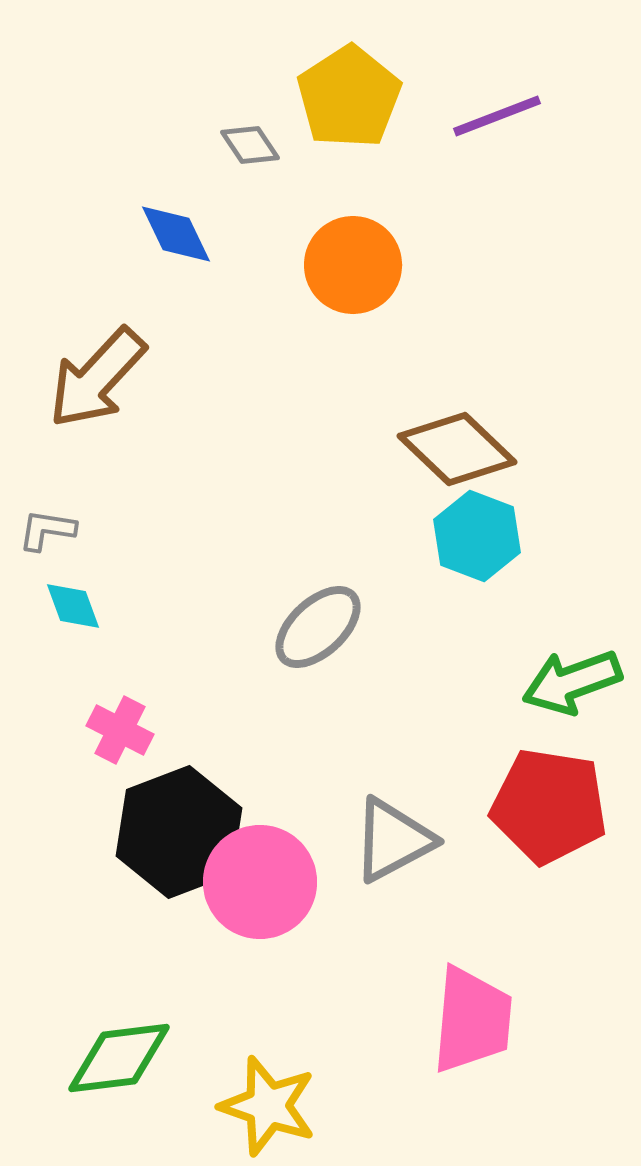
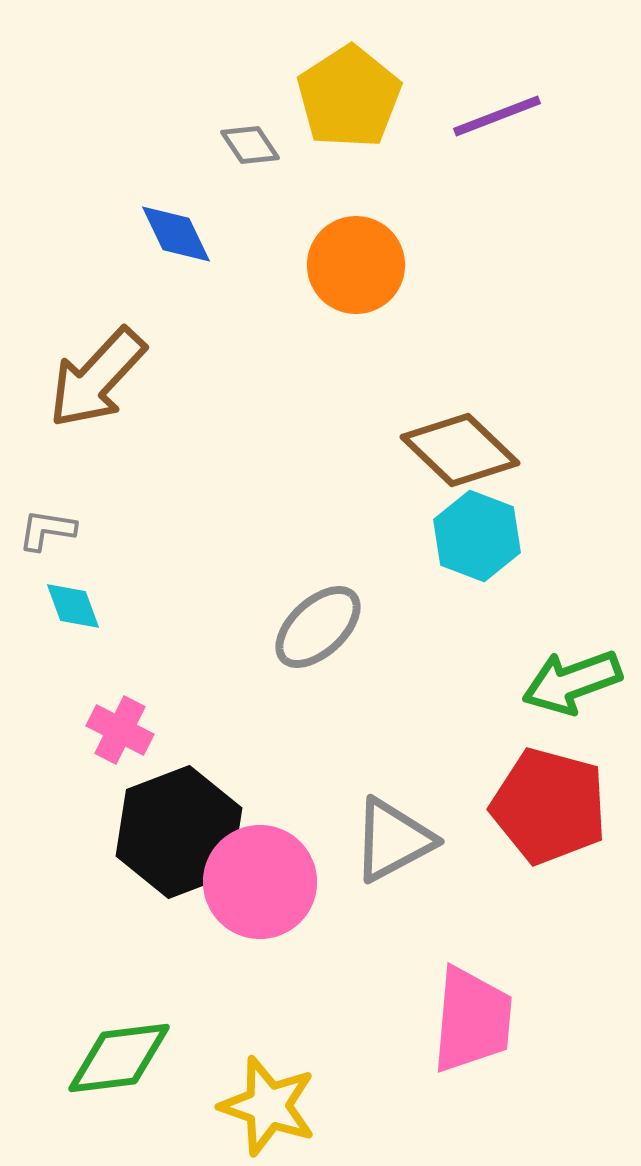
orange circle: moved 3 px right
brown diamond: moved 3 px right, 1 px down
red pentagon: rotated 6 degrees clockwise
